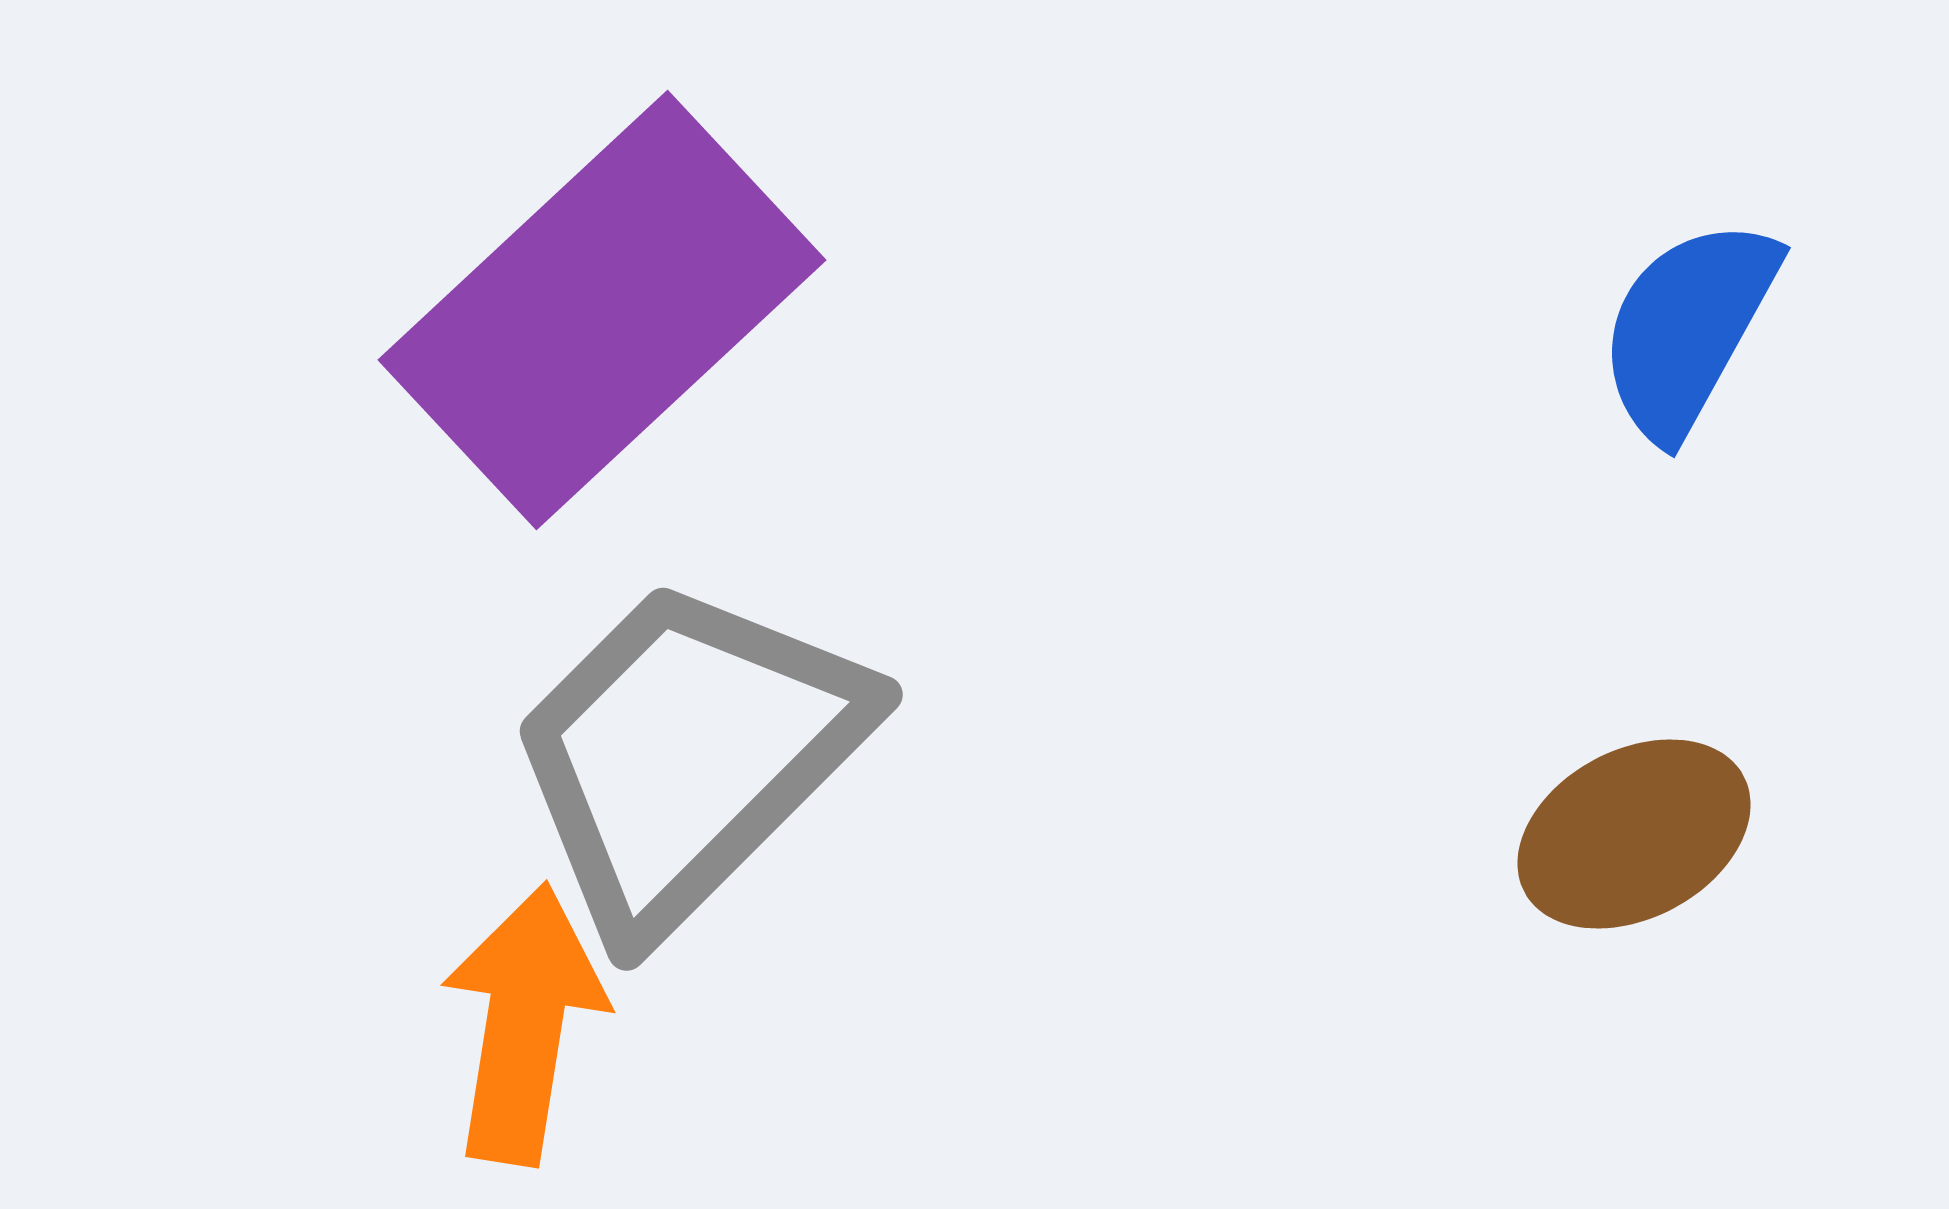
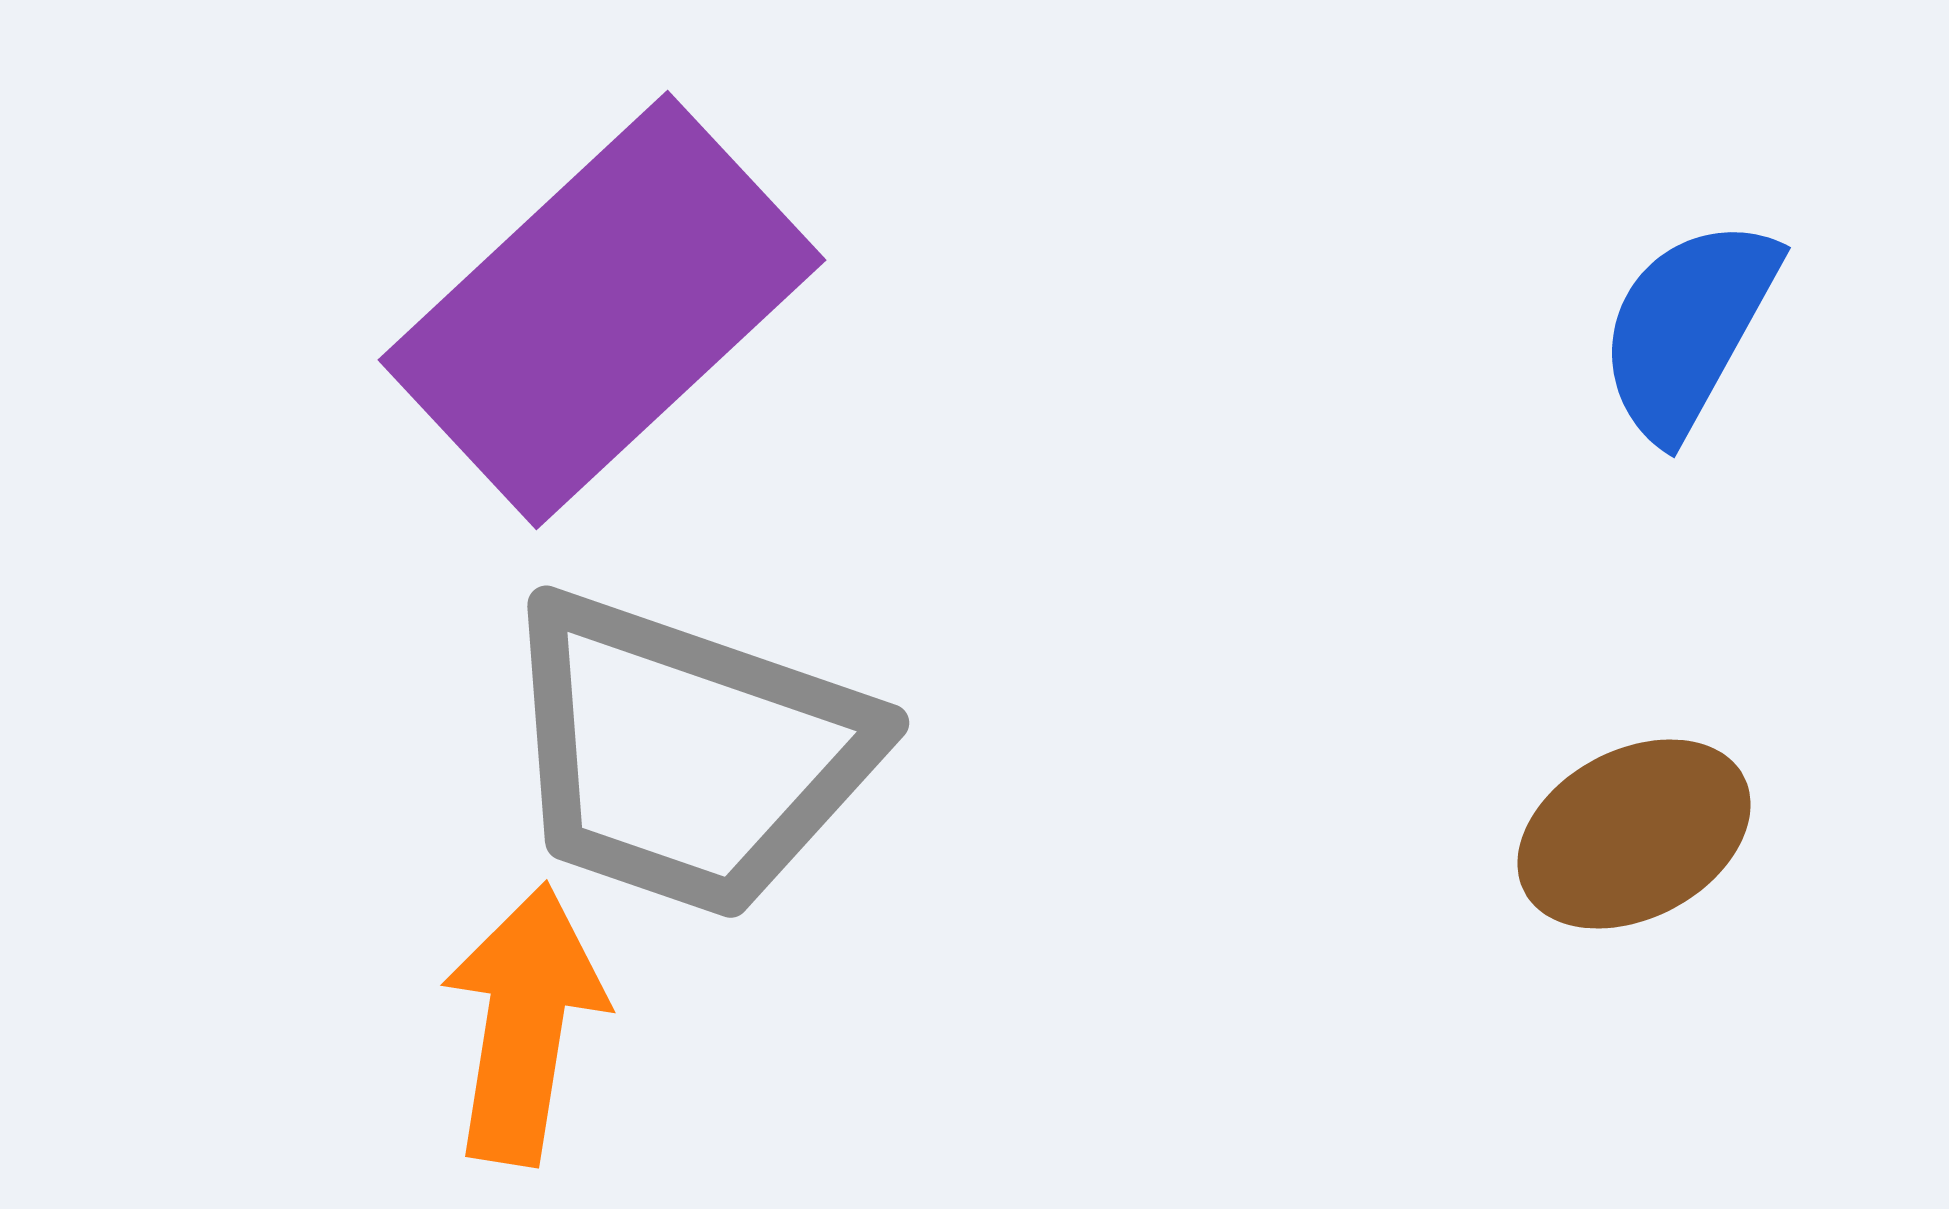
gray trapezoid: rotated 116 degrees counterclockwise
